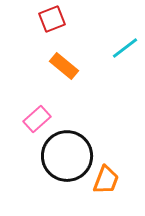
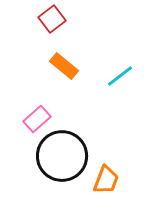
red square: rotated 16 degrees counterclockwise
cyan line: moved 5 px left, 28 px down
black circle: moved 5 px left
